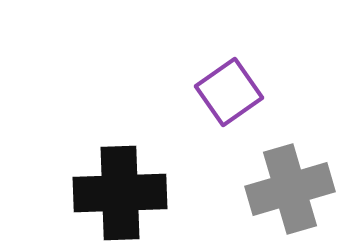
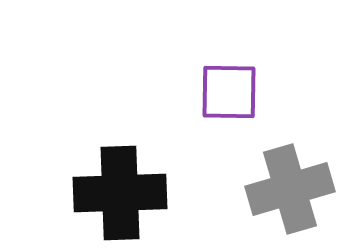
purple square: rotated 36 degrees clockwise
